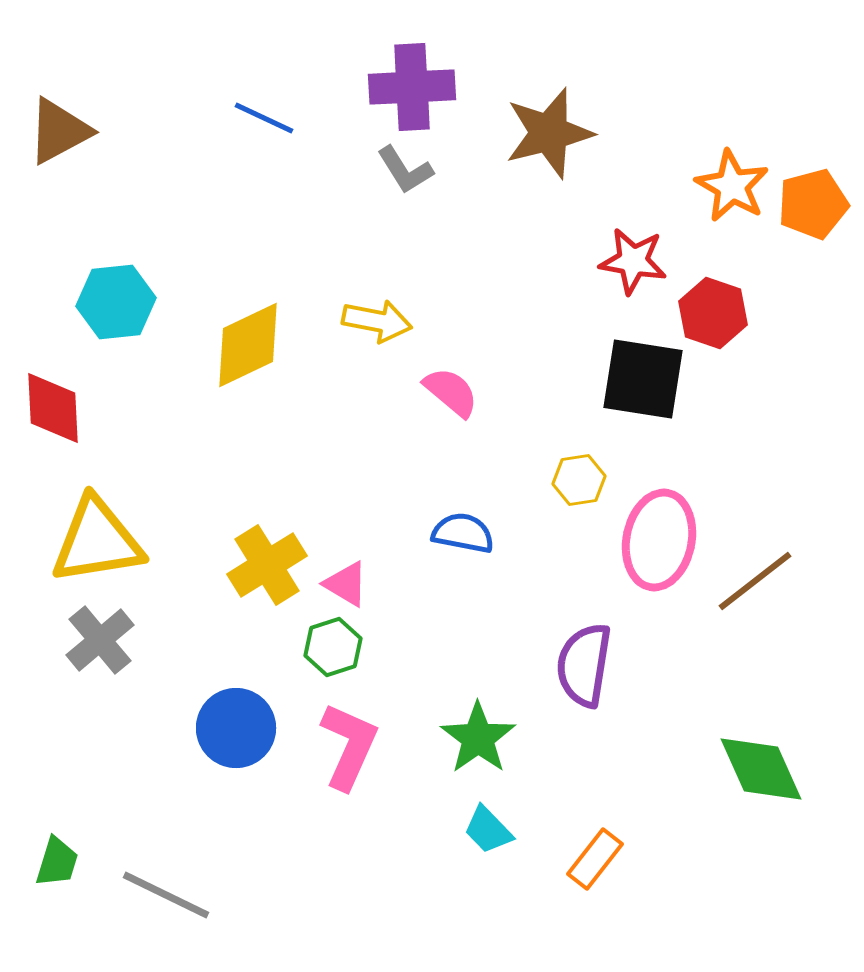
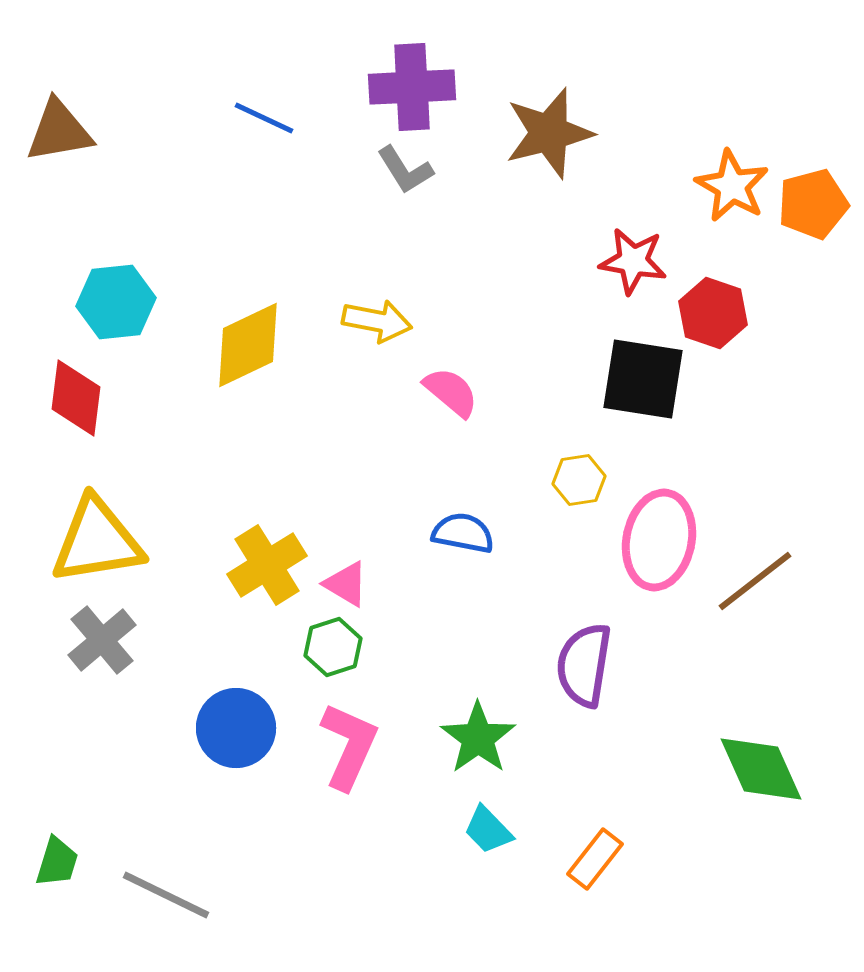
brown triangle: rotated 18 degrees clockwise
red diamond: moved 23 px right, 10 px up; rotated 10 degrees clockwise
gray cross: moved 2 px right
